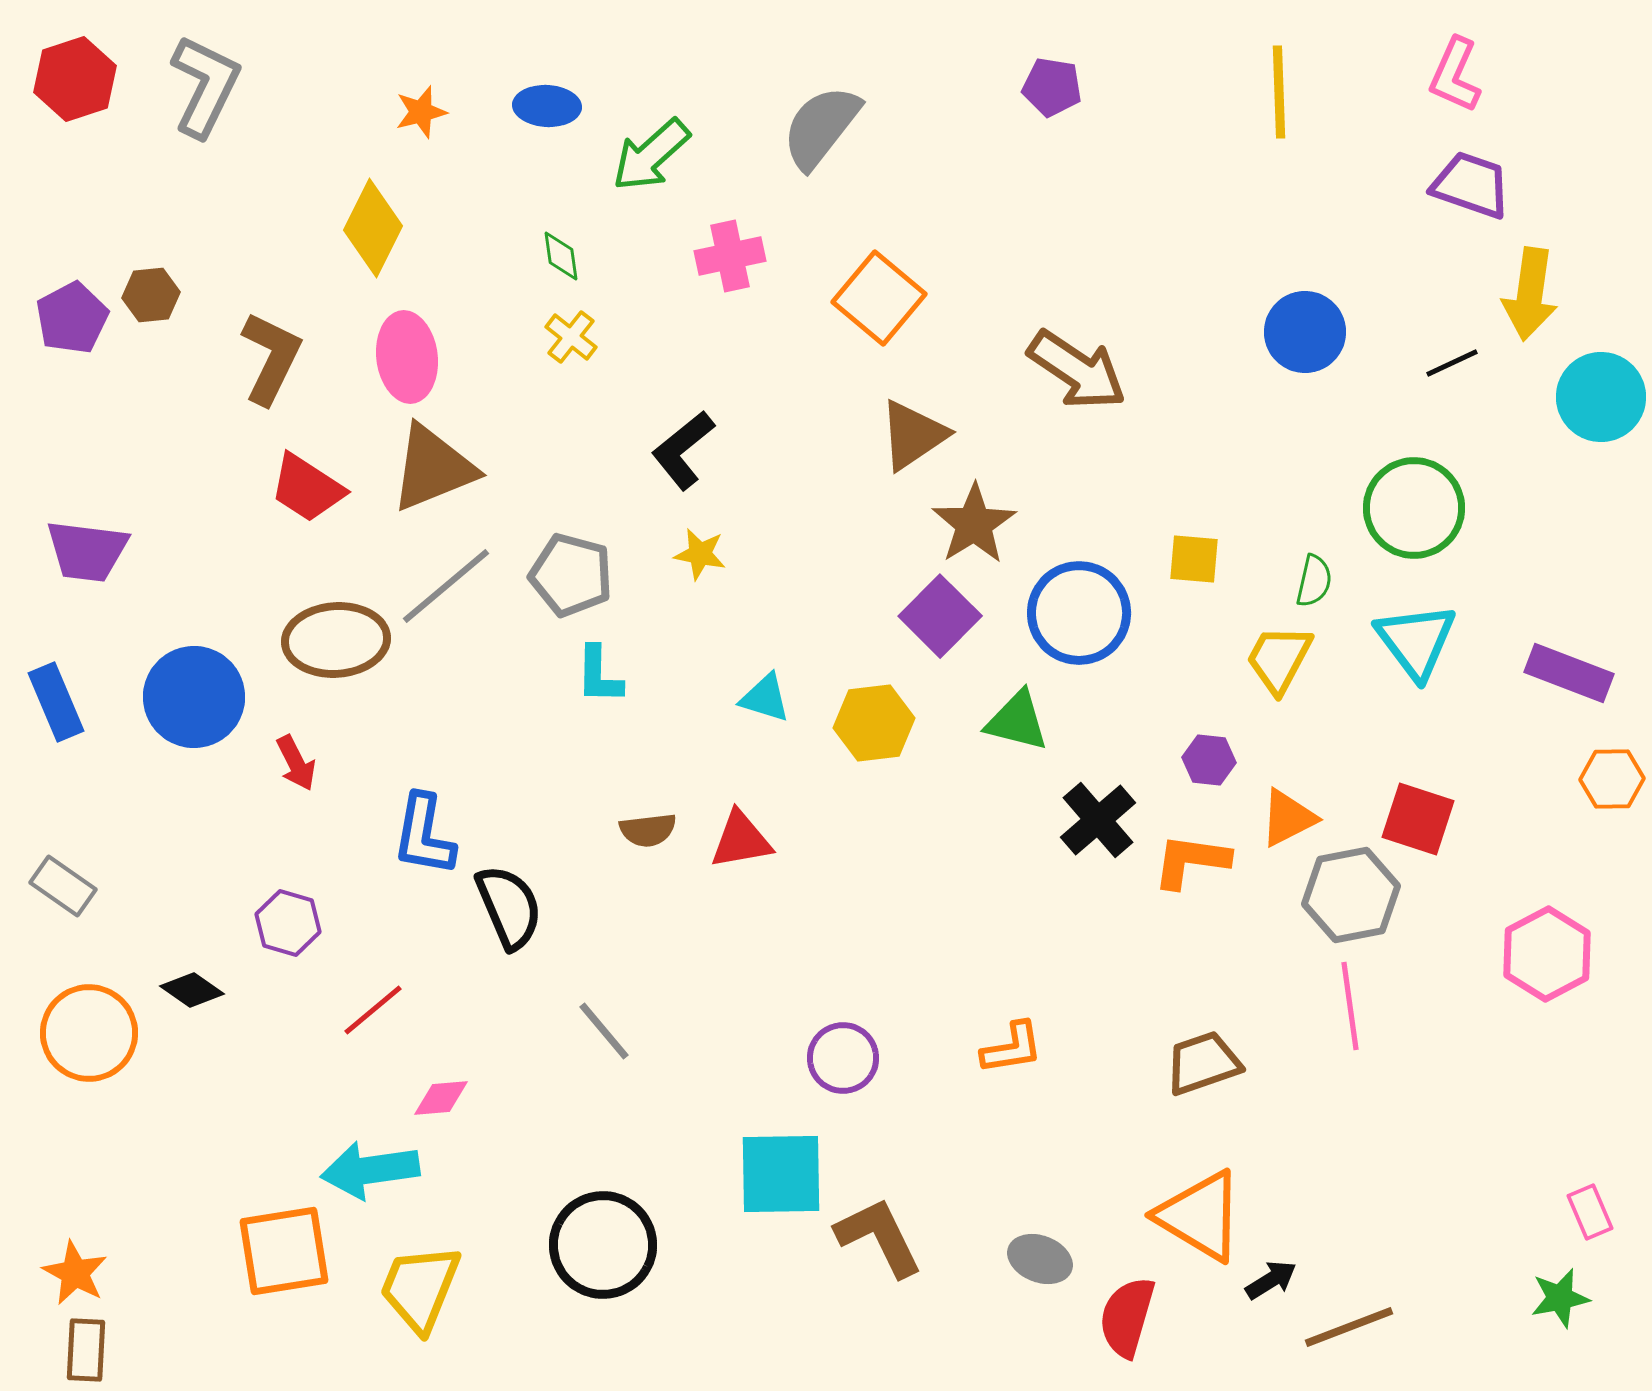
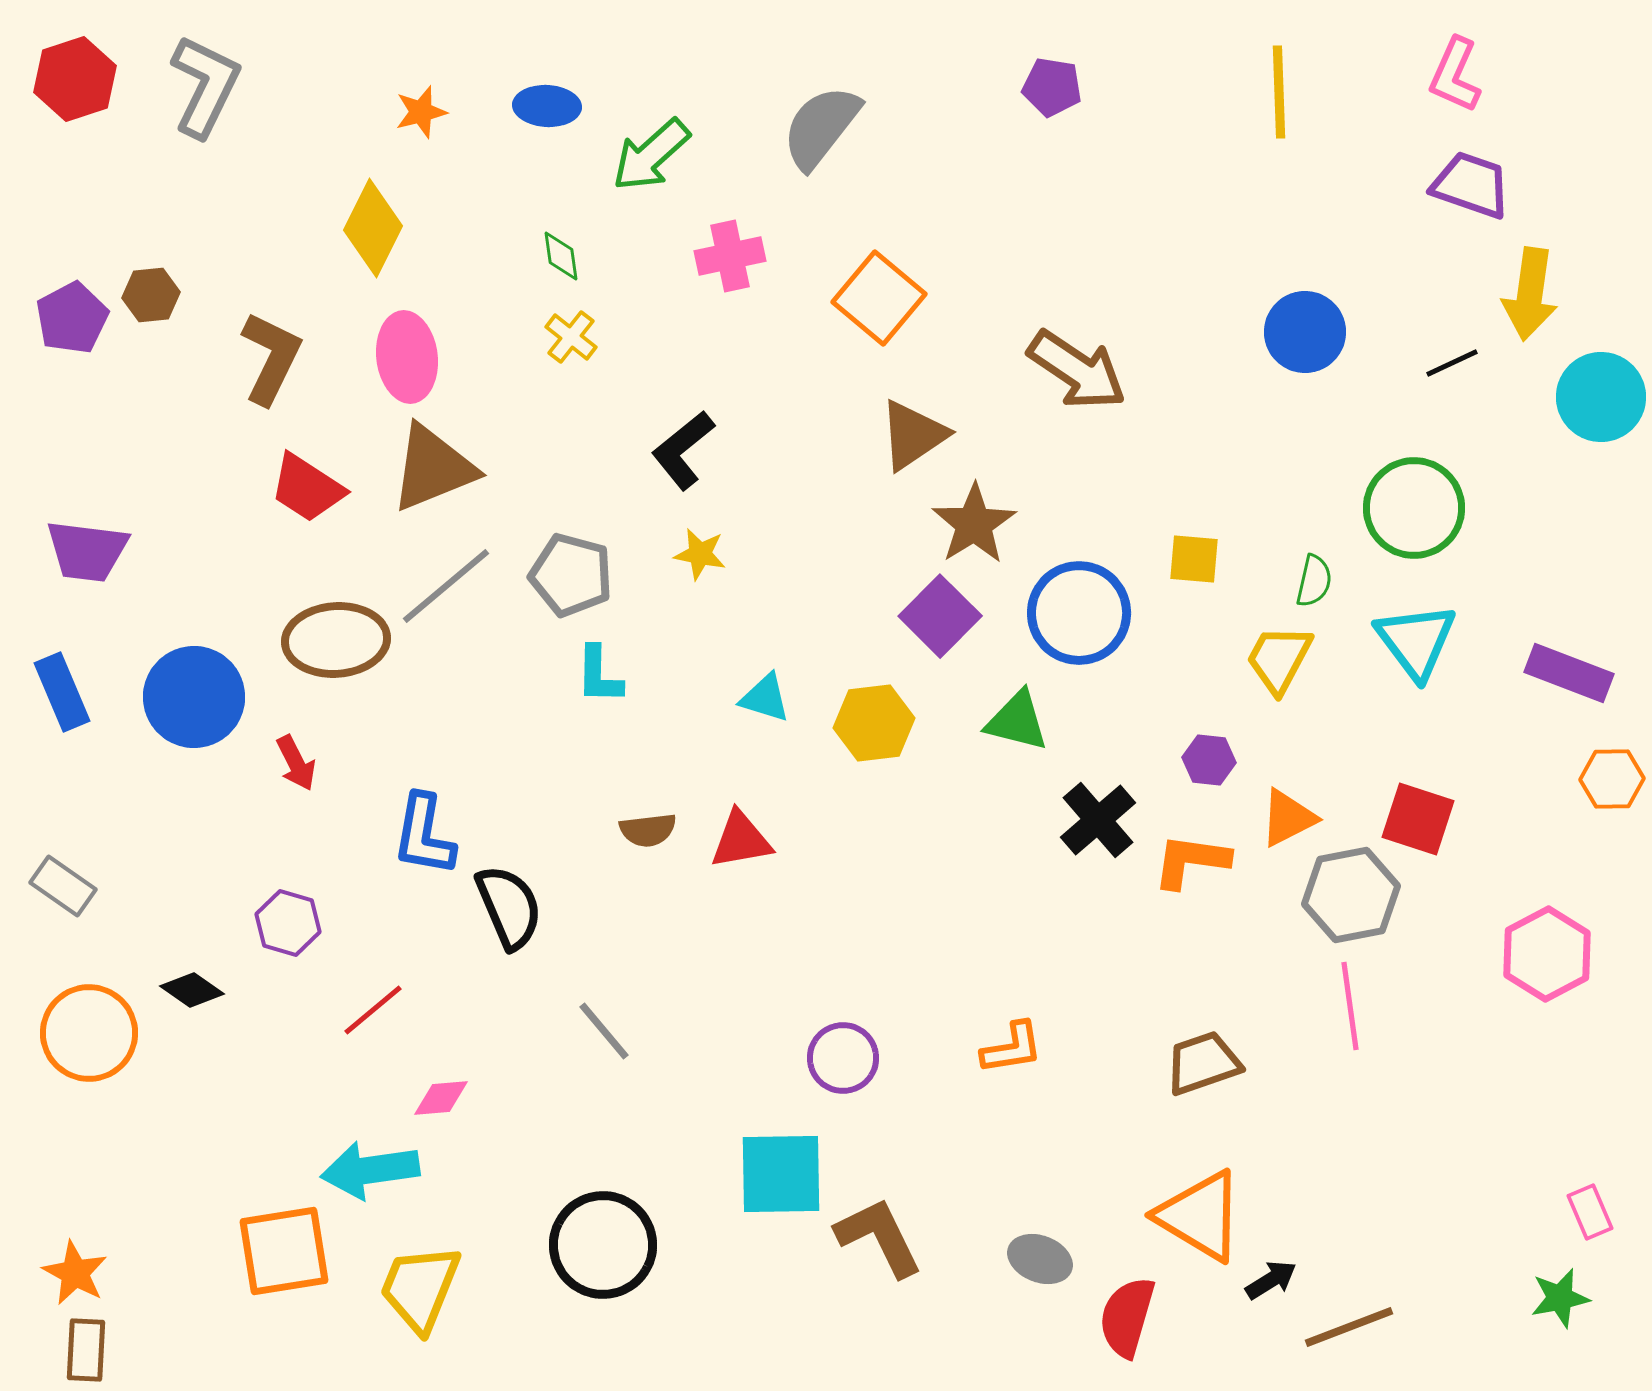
blue rectangle at (56, 702): moved 6 px right, 10 px up
